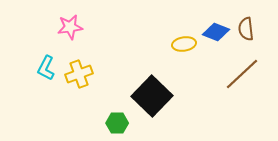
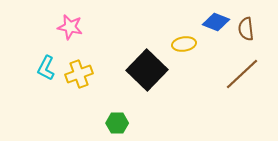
pink star: rotated 20 degrees clockwise
blue diamond: moved 10 px up
black square: moved 5 px left, 26 px up
